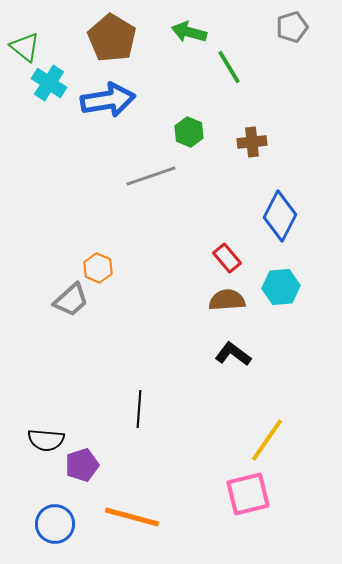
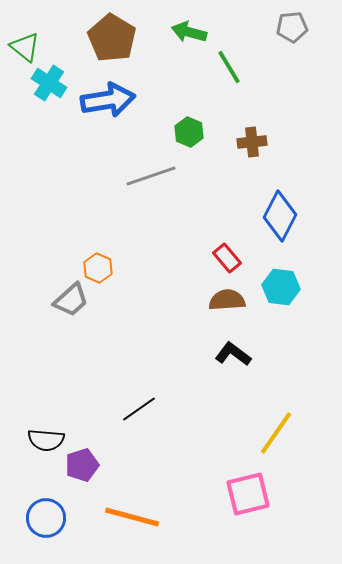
gray pentagon: rotated 12 degrees clockwise
cyan hexagon: rotated 12 degrees clockwise
black line: rotated 51 degrees clockwise
yellow line: moved 9 px right, 7 px up
blue circle: moved 9 px left, 6 px up
